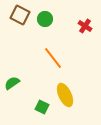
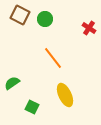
red cross: moved 4 px right, 2 px down
green square: moved 10 px left
